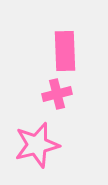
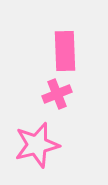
pink cross: rotated 8 degrees counterclockwise
